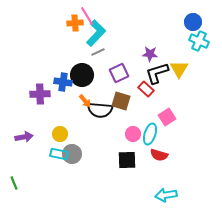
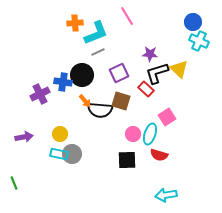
pink line: moved 40 px right
cyan L-shape: rotated 24 degrees clockwise
yellow triangle: rotated 18 degrees counterclockwise
purple cross: rotated 24 degrees counterclockwise
